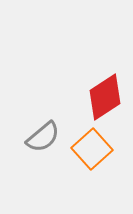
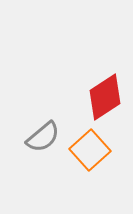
orange square: moved 2 px left, 1 px down
